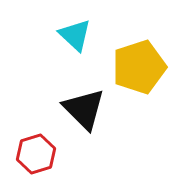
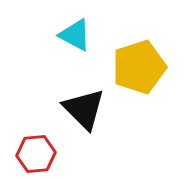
cyan triangle: rotated 15 degrees counterclockwise
red hexagon: rotated 12 degrees clockwise
